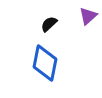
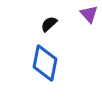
purple triangle: moved 1 px right, 2 px up; rotated 30 degrees counterclockwise
